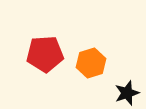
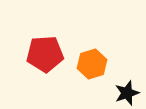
orange hexagon: moved 1 px right, 1 px down
